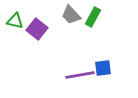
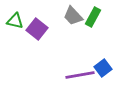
gray trapezoid: moved 2 px right, 1 px down
blue square: rotated 30 degrees counterclockwise
